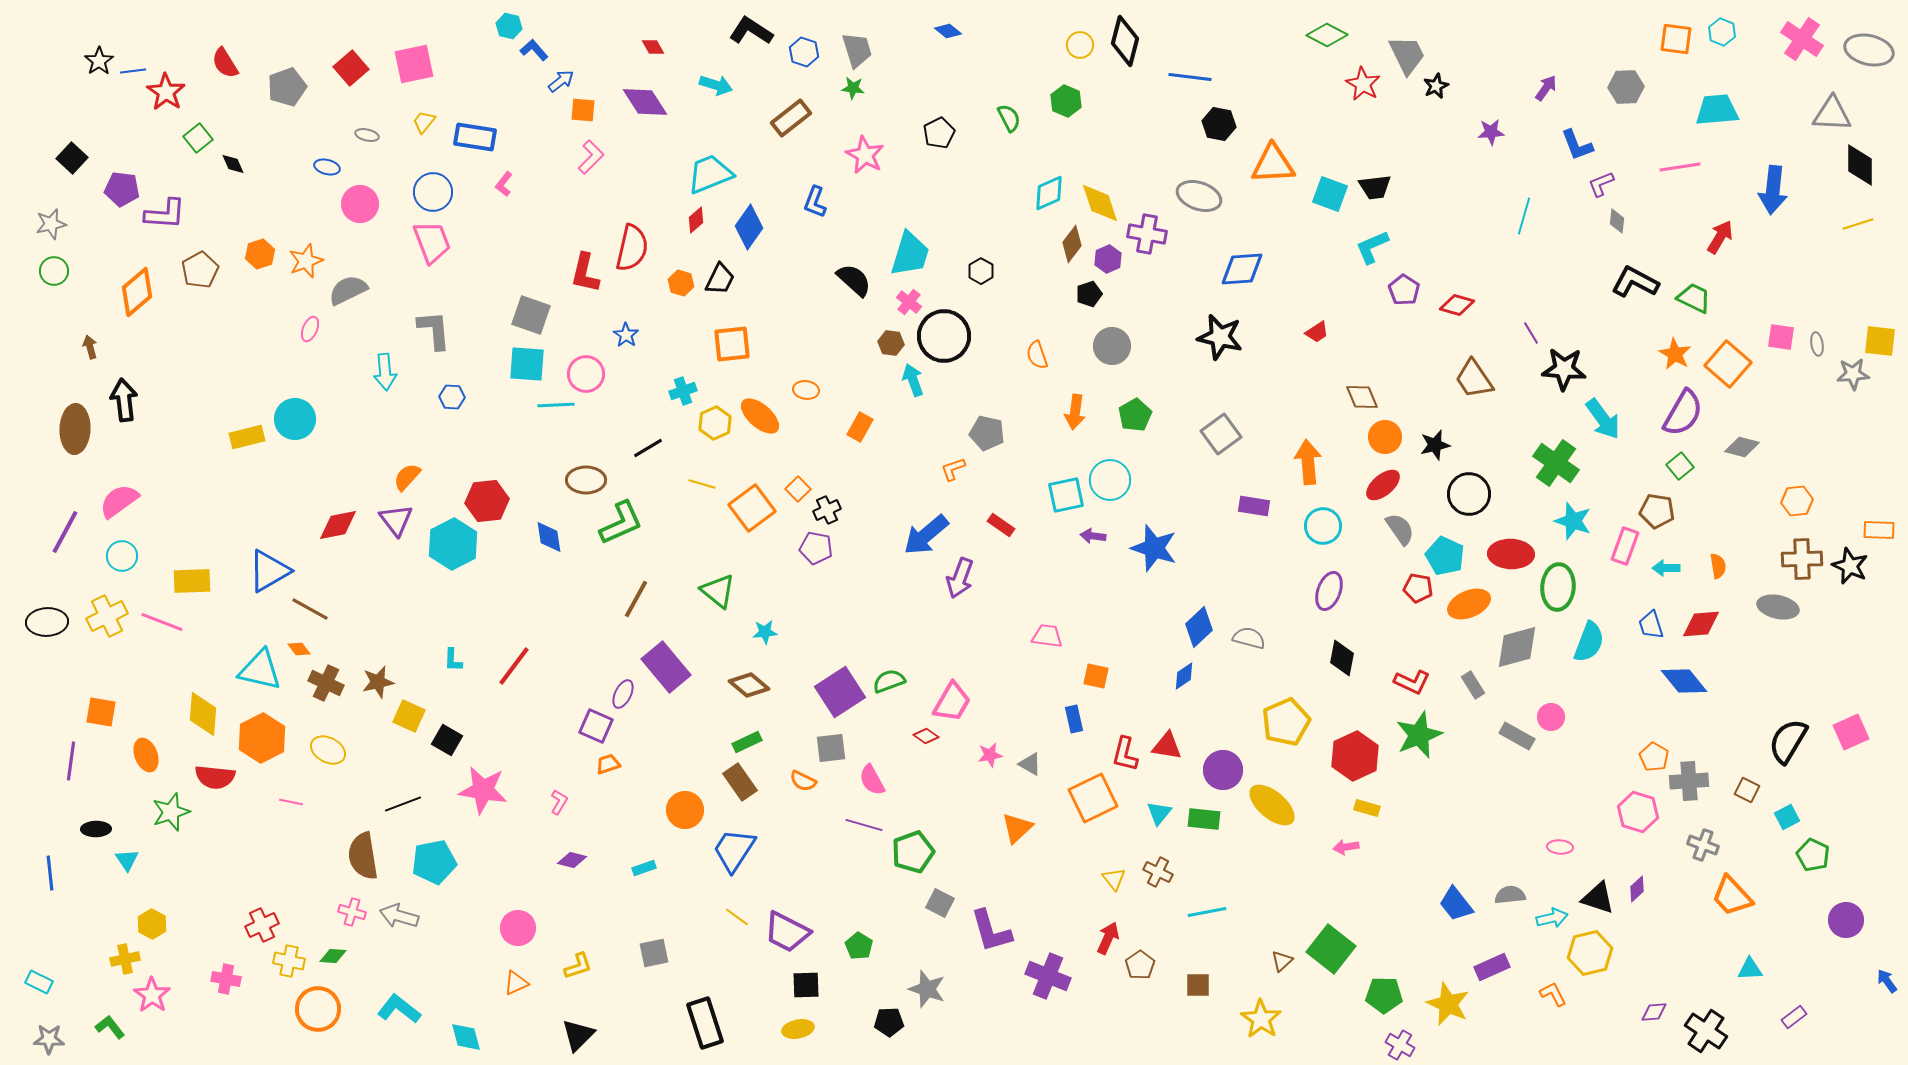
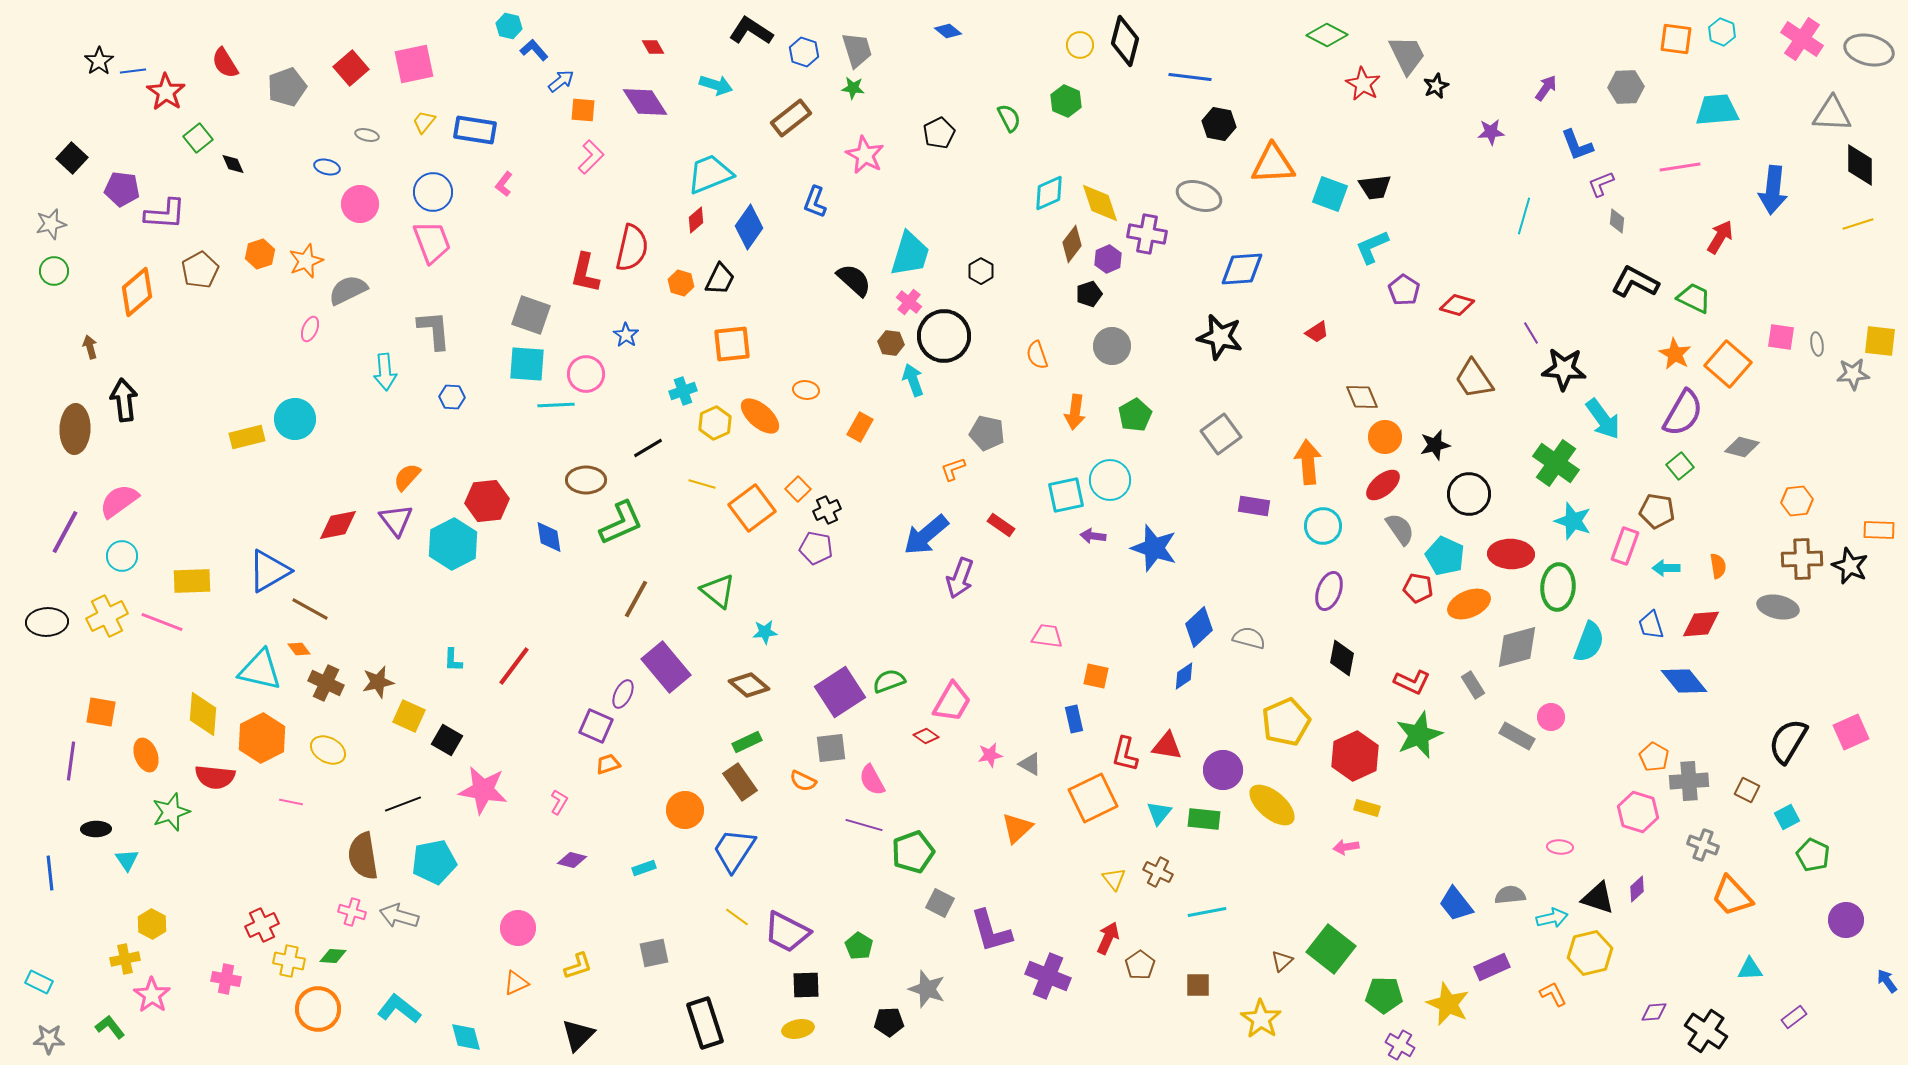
blue rectangle at (475, 137): moved 7 px up
